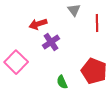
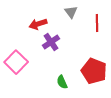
gray triangle: moved 3 px left, 2 px down
